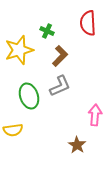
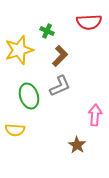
red semicircle: moved 1 px right, 1 px up; rotated 90 degrees counterclockwise
yellow semicircle: moved 2 px right; rotated 12 degrees clockwise
